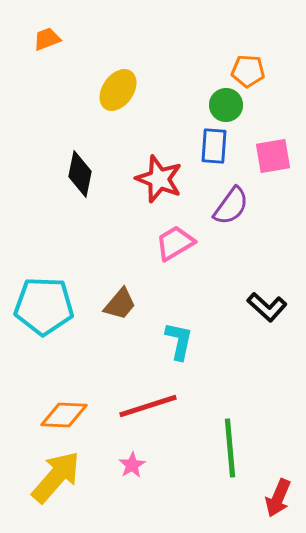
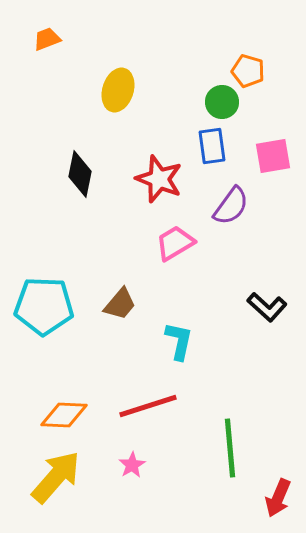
orange pentagon: rotated 12 degrees clockwise
yellow ellipse: rotated 18 degrees counterclockwise
green circle: moved 4 px left, 3 px up
blue rectangle: moved 2 px left; rotated 12 degrees counterclockwise
